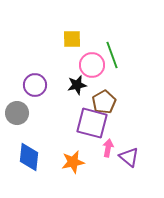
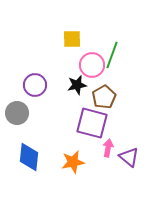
green line: rotated 40 degrees clockwise
brown pentagon: moved 5 px up
